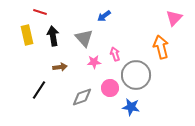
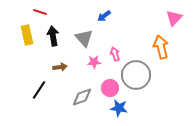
blue star: moved 12 px left, 1 px down
